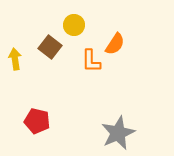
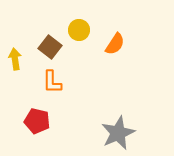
yellow circle: moved 5 px right, 5 px down
orange L-shape: moved 39 px left, 21 px down
